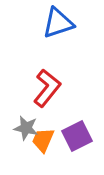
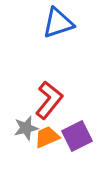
red L-shape: moved 2 px right, 12 px down
gray star: rotated 25 degrees counterclockwise
orange trapezoid: moved 4 px right, 3 px up; rotated 44 degrees clockwise
